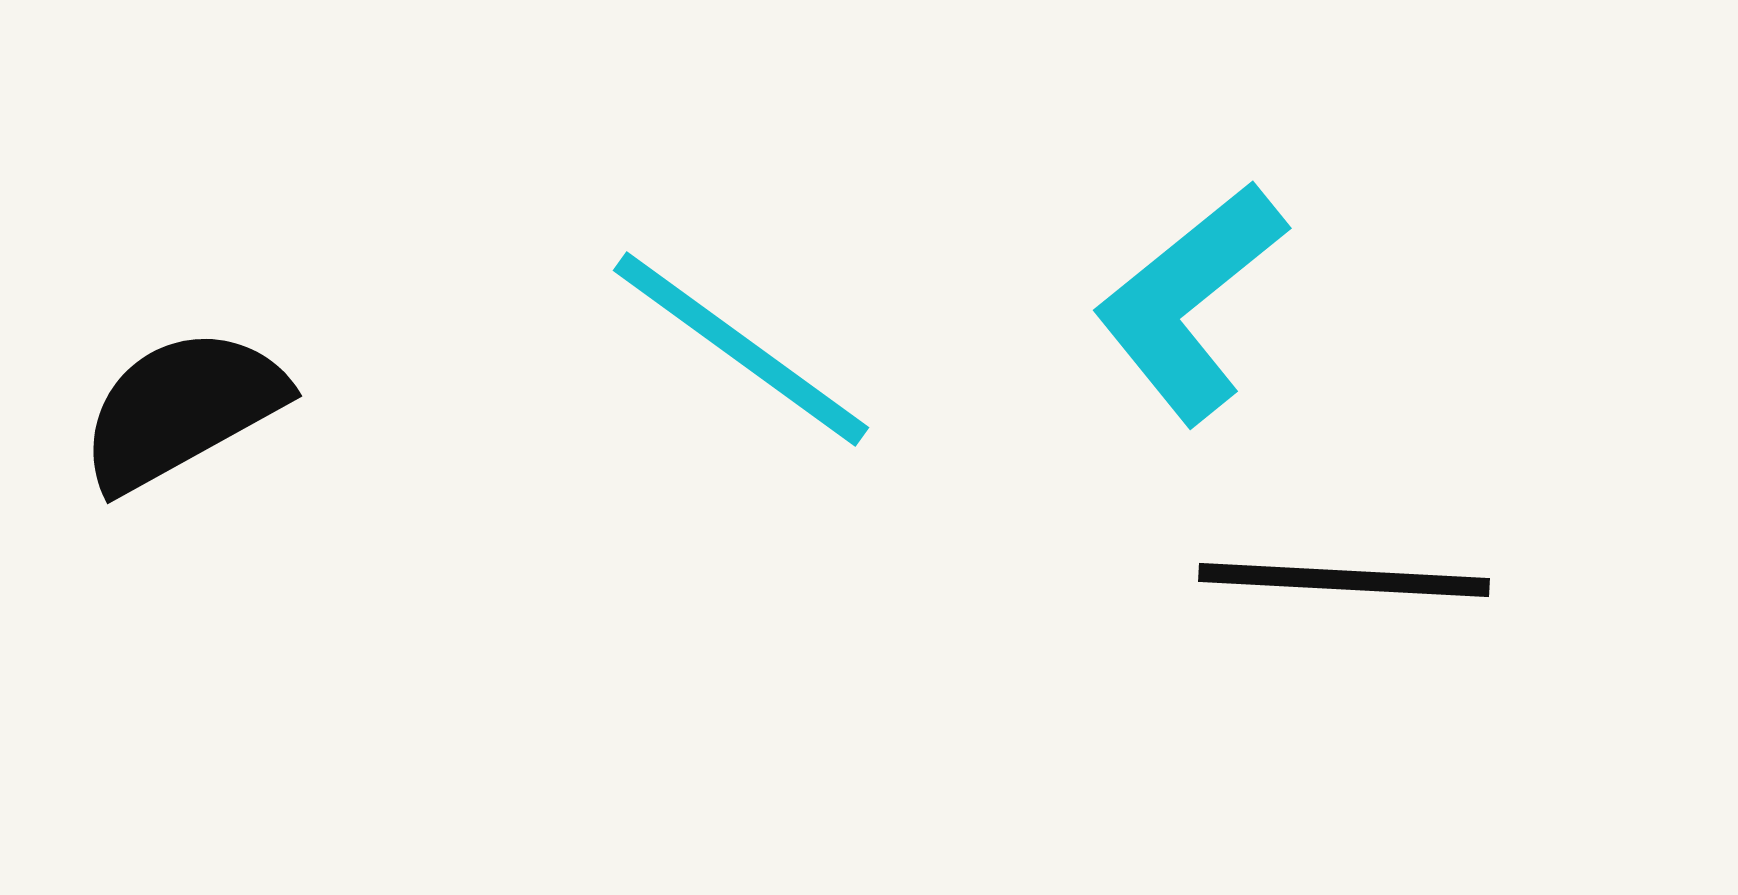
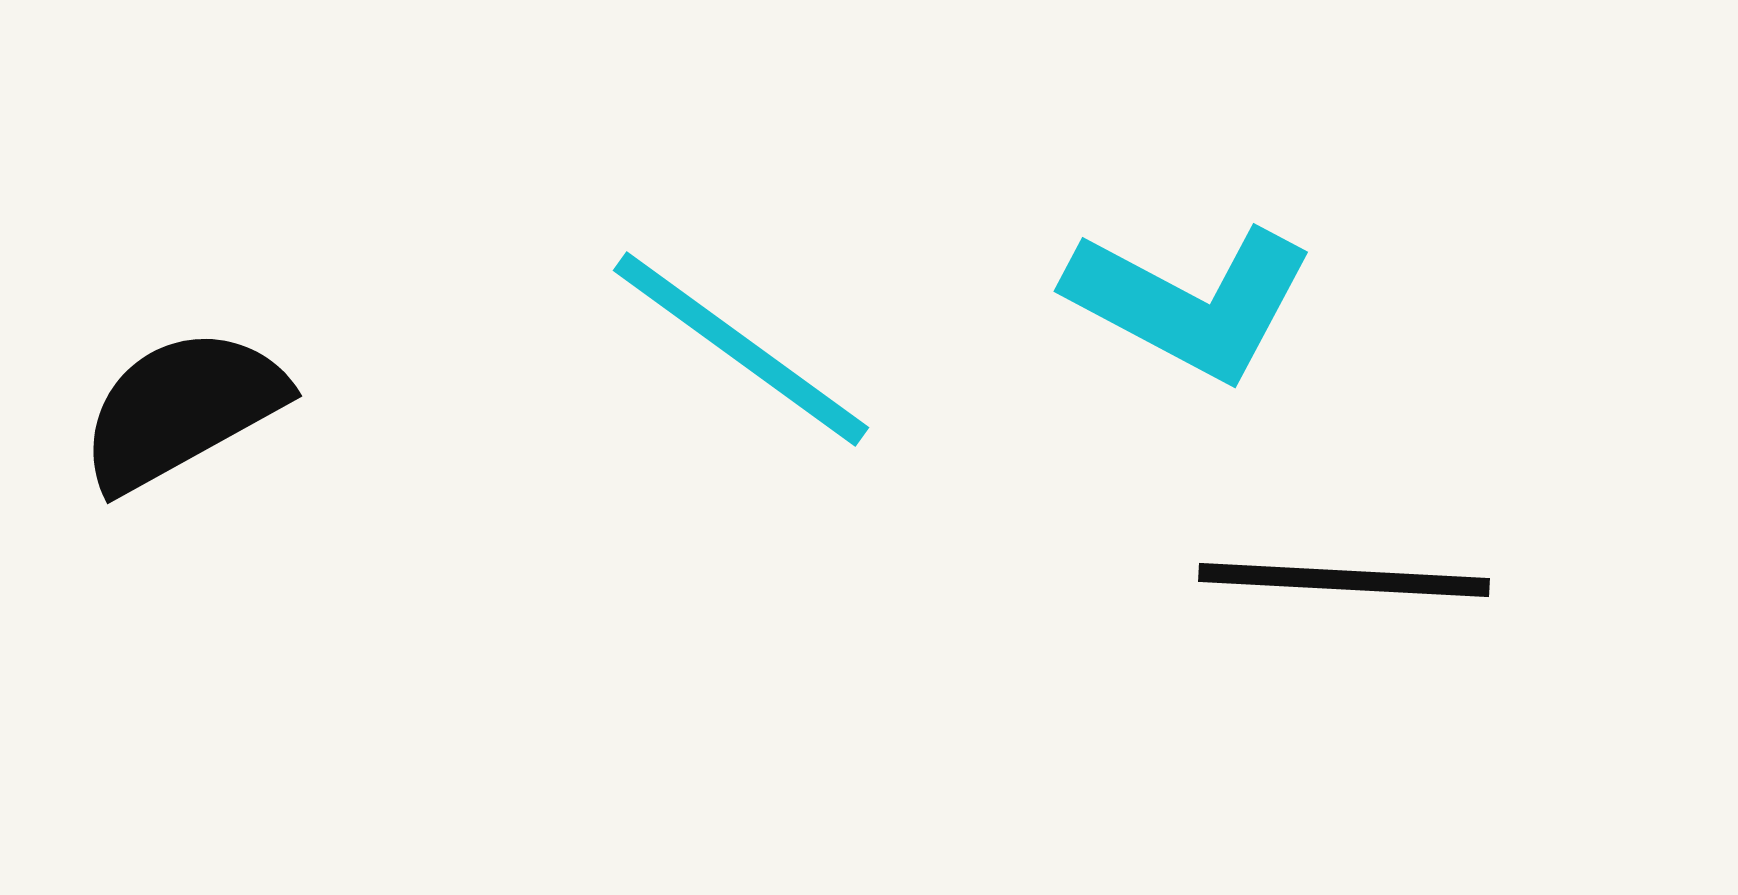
cyan L-shape: rotated 113 degrees counterclockwise
